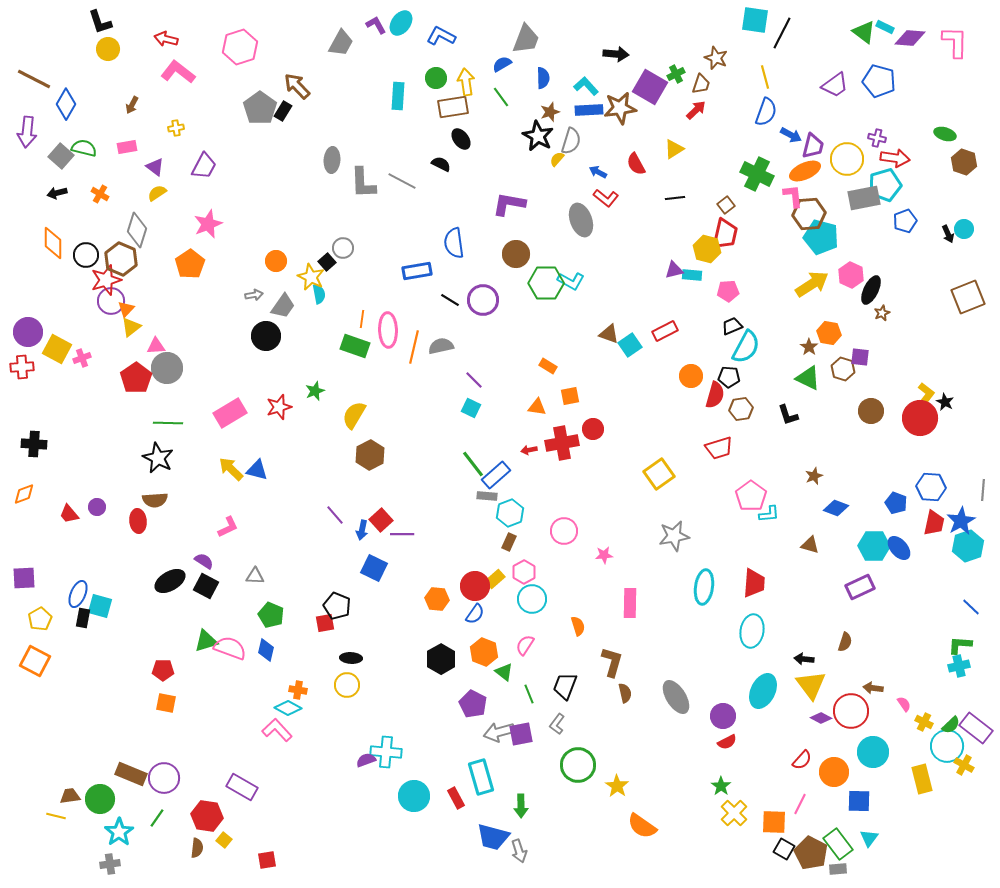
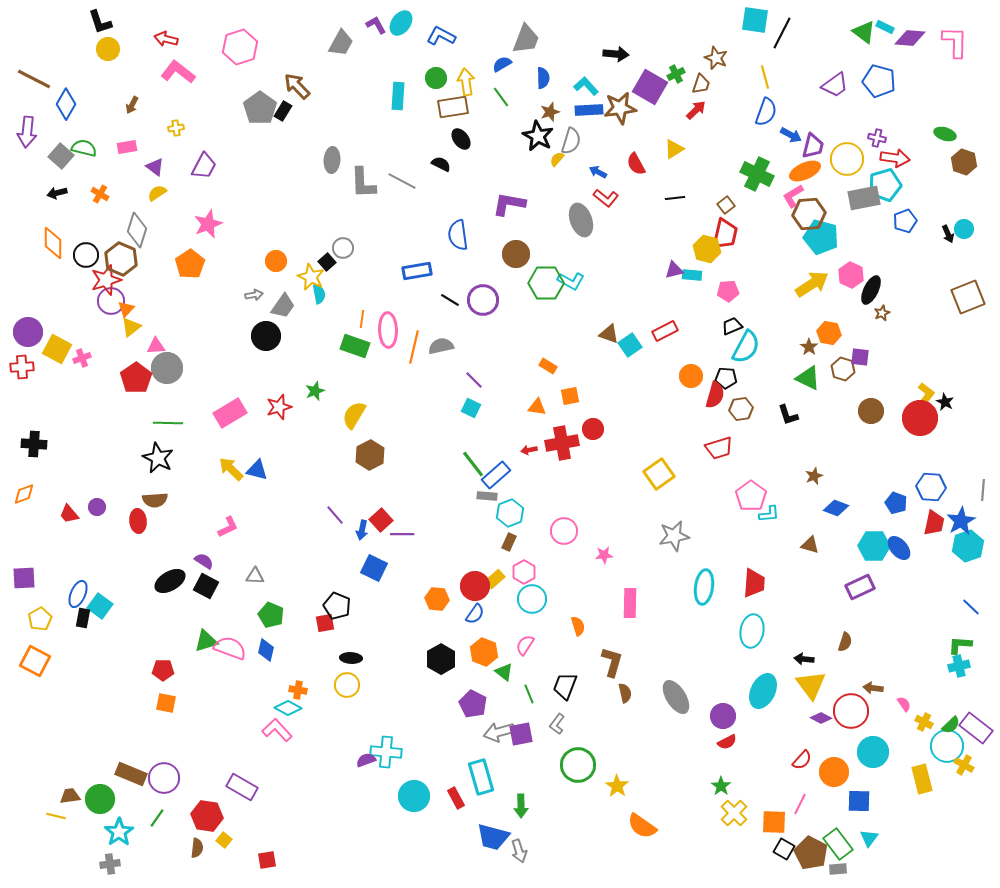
pink L-shape at (793, 196): rotated 115 degrees counterclockwise
blue semicircle at (454, 243): moved 4 px right, 8 px up
black pentagon at (729, 377): moved 3 px left, 1 px down
cyan square at (100, 606): rotated 20 degrees clockwise
